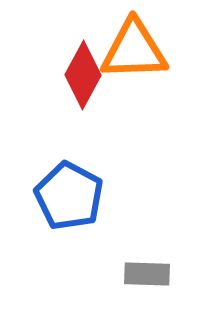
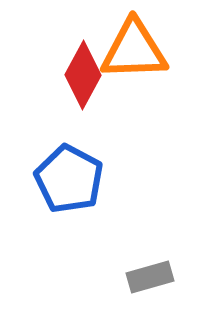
blue pentagon: moved 17 px up
gray rectangle: moved 3 px right, 3 px down; rotated 18 degrees counterclockwise
